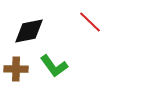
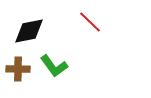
brown cross: moved 2 px right
